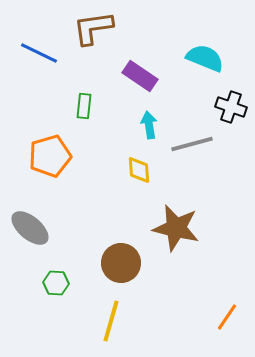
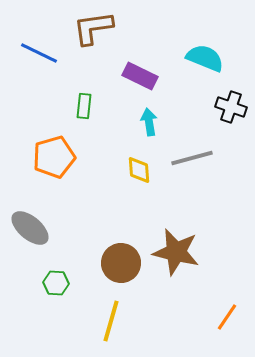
purple rectangle: rotated 8 degrees counterclockwise
cyan arrow: moved 3 px up
gray line: moved 14 px down
orange pentagon: moved 4 px right, 1 px down
brown star: moved 24 px down
